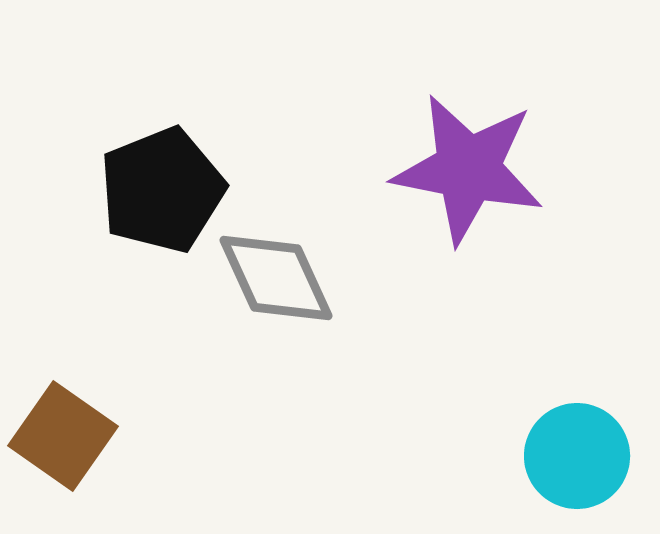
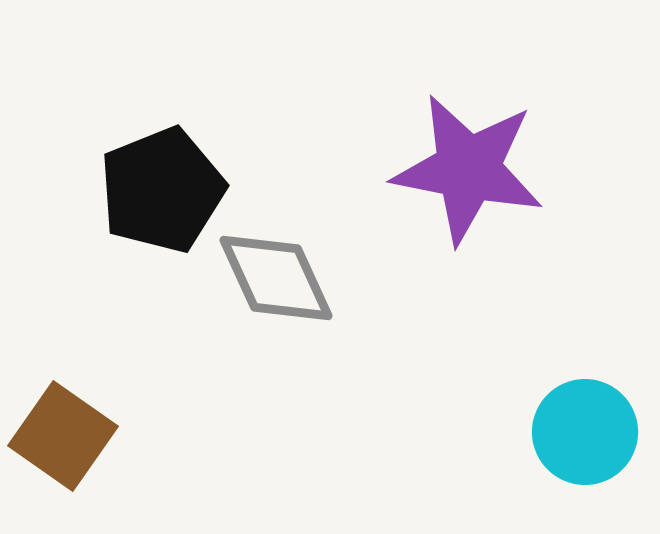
cyan circle: moved 8 px right, 24 px up
